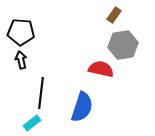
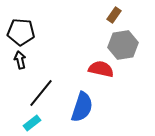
black arrow: moved 1 px left
black line: rotated 32 degrees clockwise
